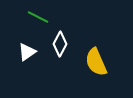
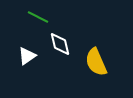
white diamond: rotated 40 degrees counterclockwise
white triangle: moved 4 px down
